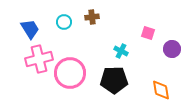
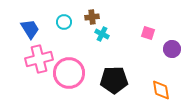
cyan cross: moved 19 px left, 17 px up
pink circle: moved 1 px left
